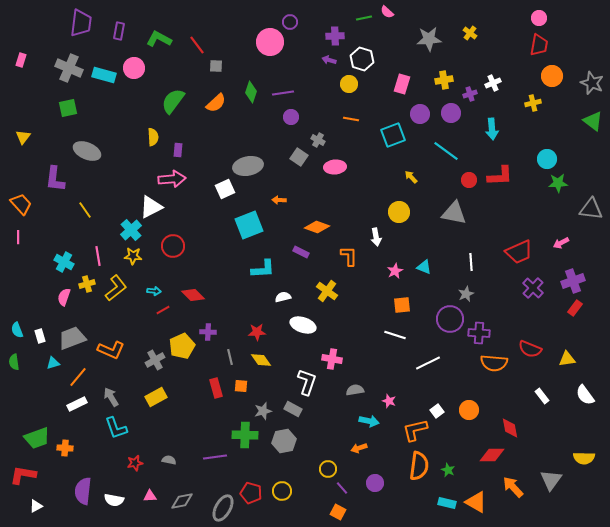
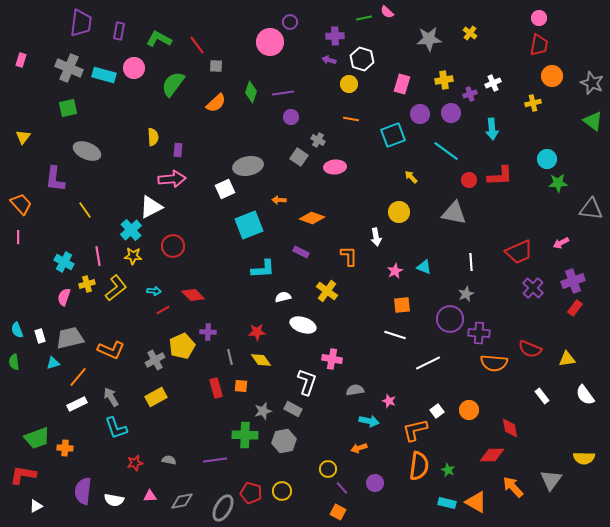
green semicircle at (173, 101): moved 17 px up
orange diamond at (317, 227): moved 5 px left, 9 px up
gray trapezoid at (72, 338): moved 2 px left; rotated 8 degrees clockwise
purple line at (215, 457): moved 3 px down
